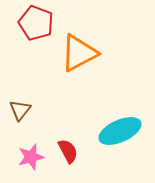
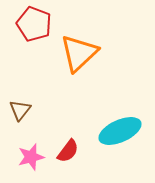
red pentagon: moved 2 px left, 1 px down
orange triangle: rotated 15 degrees counterclockwise
red semicircle: rotated 65 degrees clockwise
